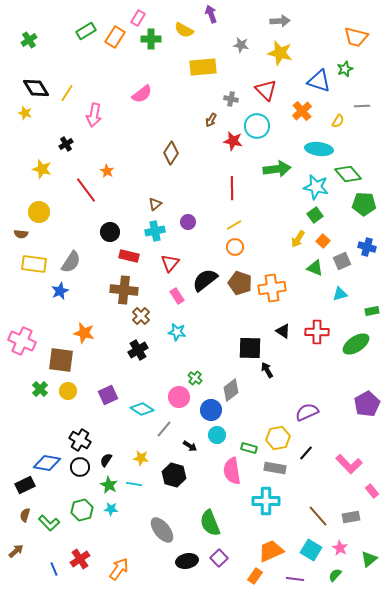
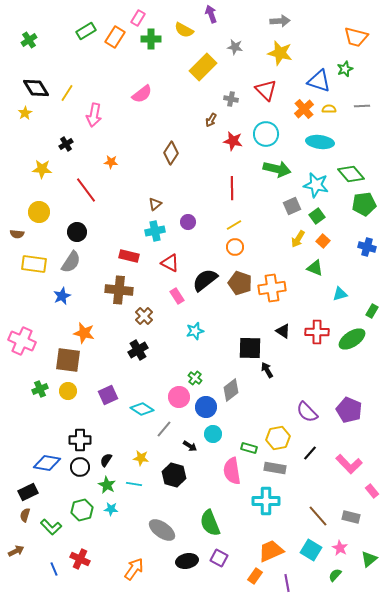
gray star at (241, 45): moved 6 px left, 2 px down
yellow rectangle at (203, 67): rotated 40 degrees counterclockwise
orange cross at (302, 111): moved 2 px right, 2 px up
yellow star at (25, 113): rotated 24 degrees clockwise
yellow semicircle at (338, 121): moved 9 px left, 12 px up; rotated 120 degrees counterclockwise
cyan circle at (257, 126): moved 9 px right, 8 px down
cyan ellipse at (319, 149): moved 1 px right, 7 px up
yellow star at (42, 169): rotated 12 degrees counterclockwise
green arrow at (277, 169): rotated 20 degrees clockwise
orange star at (107, 171): moved 4 px right, 9 px up; rotated 24 degrees counterclockwise
green diamond at (348, 174): moved 3 px right
cyan star at (316, 187): moved 2 px up
green pentagon at (364, 204): rotated 10 degrees counterclockwise
green square at (315, 215): moved 2 px right, 1 px down
black circle at (110, 232): moved 33 px left
brown semicircle at (21, 234): moved 4 px left
gray square at (342, 261): moved 50 px left, 55 px up
red triangle at (170, 263): rotated 42 degrees counterclockwise
brown cross at (124, 290): moved 5 px left
blue star at (60, 291): moved 2 px right, 5 px down
green rectangle at (372, 311): rotated 48 degrees counterclockwise
brown cross at (141, 316): moved 3 px right
cyan star at (177, 332): moved 18 px right, 1 px up; rotated 24 degrees counterclockwise
green ellipse at (356, 344): moved 4 px left, 5 px up
brown square at (61, 360): moved 7 px right
green cross at (40, 389): rotated 21 degrees clockwise
purple pentagon at (367, 404): moved 18 px left, 6 px down; rotated 20 degrees counterclockwise
blue circle at (211, 410): moved 5 px left, 3 px up
purple semicircle at (307, 412): rotated 110 degrees counterclockwise
cyan circle at (217, 435): moved 4 px left, 1 px up
black cross at (80, 440): rotated 30 degrees counterclockwise
black line at (306, 453): moved 4 px right
black rectangle at (25, 485): moved 3 px right, 7 px down
green star at (109, 485): moved 2 px left
gray rectangle at (351, 517): rotated 24 degrees clockwise
green L-shape at (49, 523): moved 2 px right, 4 px down
gray ellipse at (162, 530): rotated 16 degrees counterclockwise
brown arrow at (16, 551): rotated 14 degrees clockwise
purple square at (219, 558): rotated 18 degrees counterclockwise
red cross at (80, 559): rotated 30 degrees counterclockwise
orange arrow at (119, 569): moved 15 px right
purple line at (295, 579): moved 8 px left, 4 px down; rotated 72 degrees clockwise
